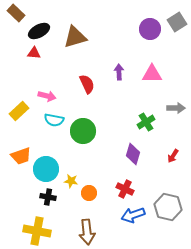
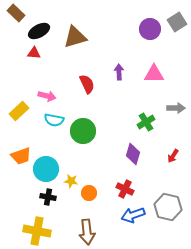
pink triangle: moved 2 px right
